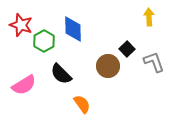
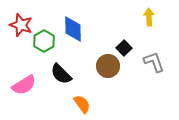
black square: moved 3 px left, 1 px up
